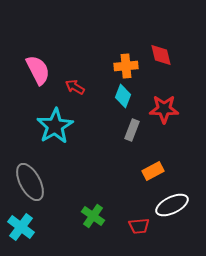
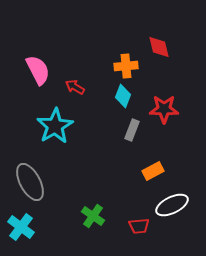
red diamond: moved 2 px left, 8 px up
